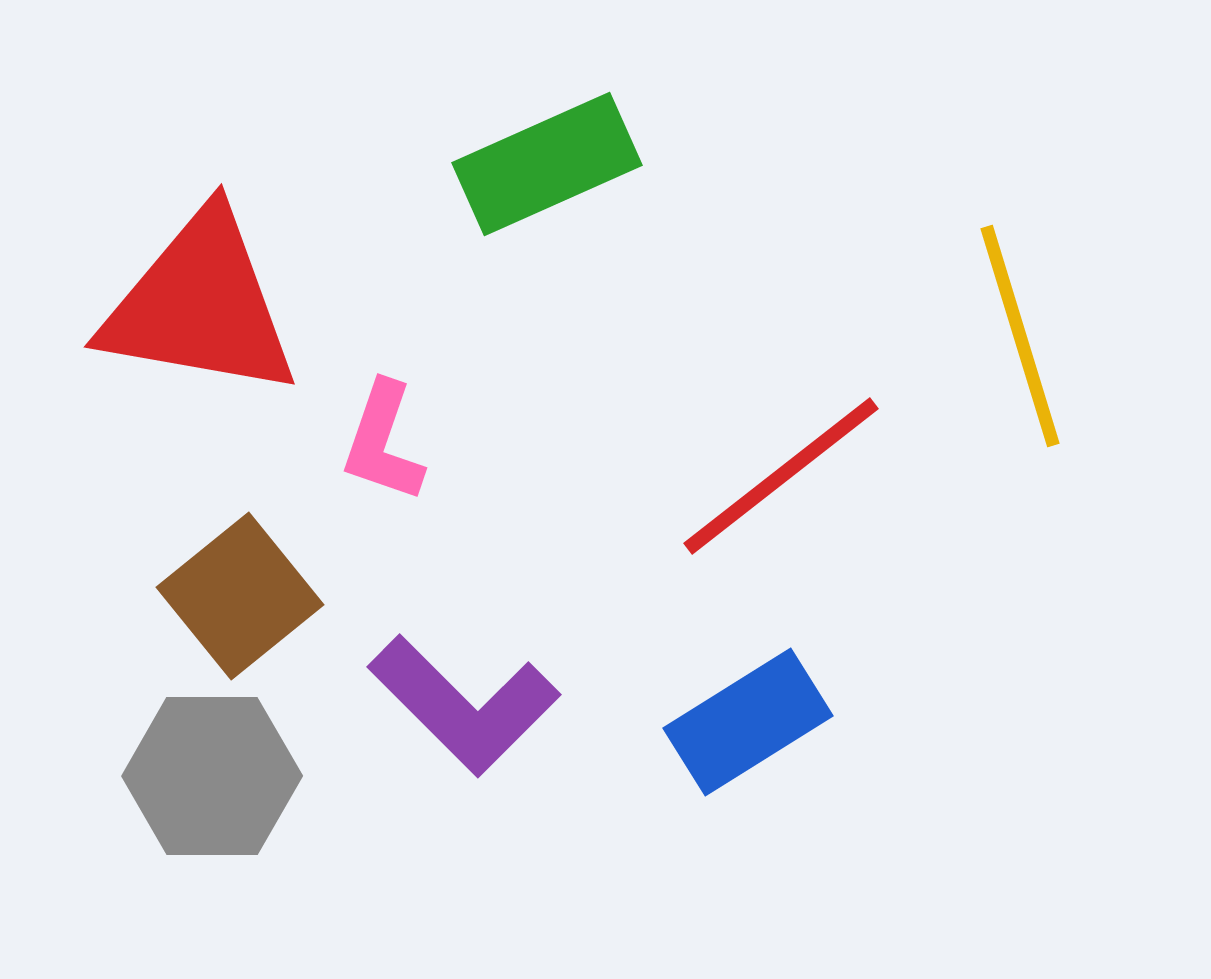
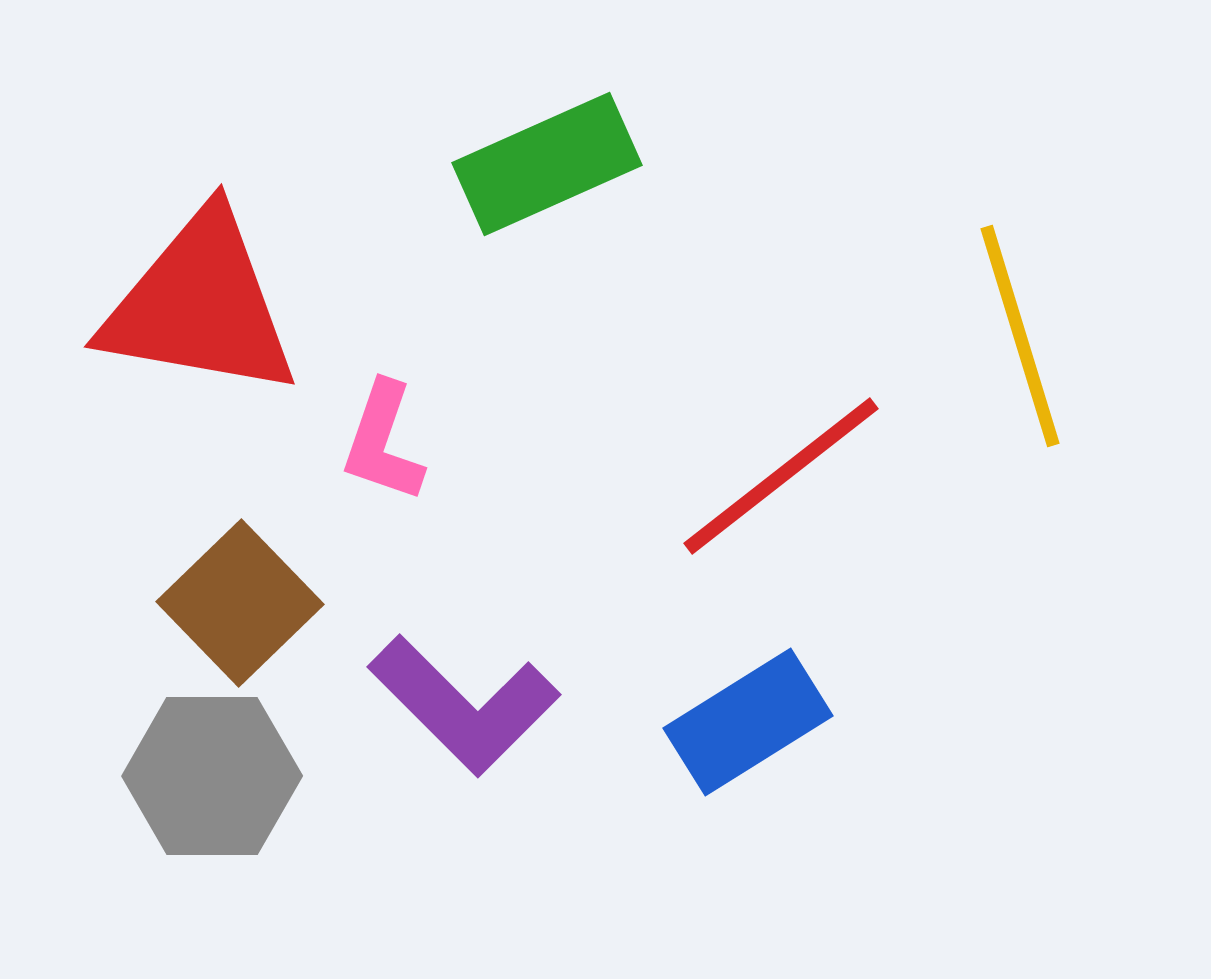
brown square: moved 7 px down; rotated 5 degrees counterclockwise
